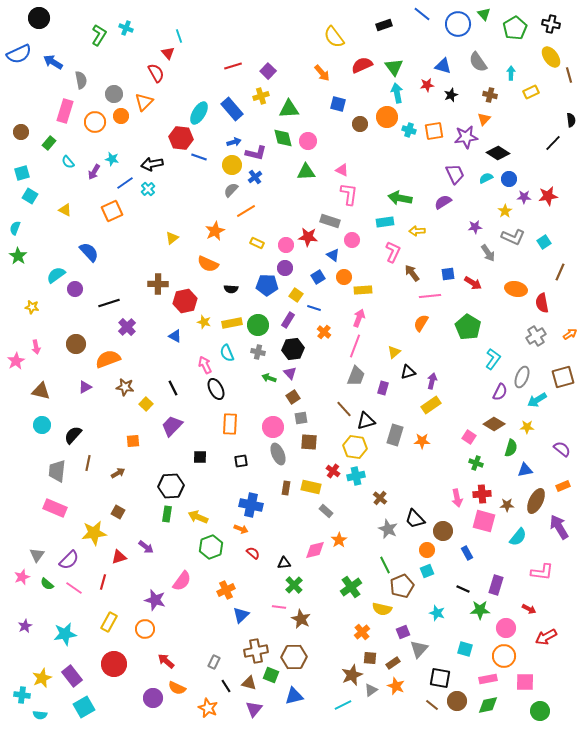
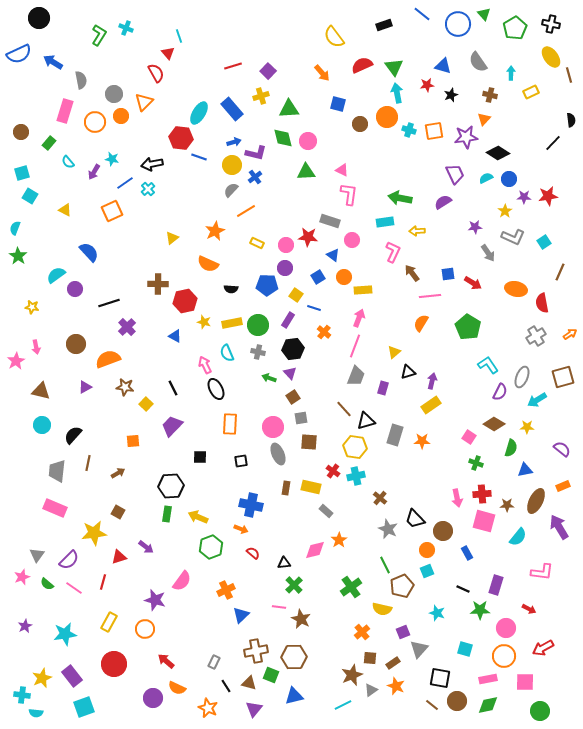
cyan L-shape at (493, 359): moved 5 px left, 6 px down; rotated 70 degrees counterclockwise
red arrow at (546, 637): moved 3 px left, 11 px down
cyan square at (84, 707): rotated 10 degrees clockwise
cyan semicircle at (40, 715): moved 4 px left, 2 px up
